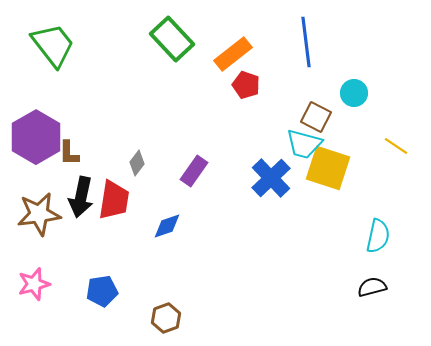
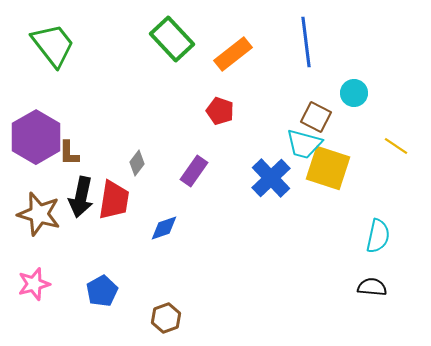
red pentagon: moved 26 px left, 26 px down
brown star: rotated 24 degrees clockwise
blue diamond: moved 3 px left, 2 px down
black semicircle: rotated 20 degrees clockwise
blue pentagon: rotated 20 degrees counterclockwise
